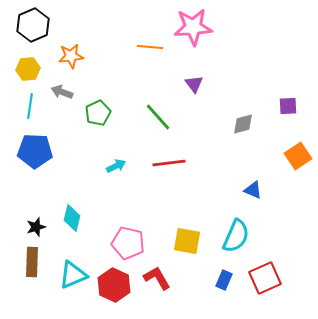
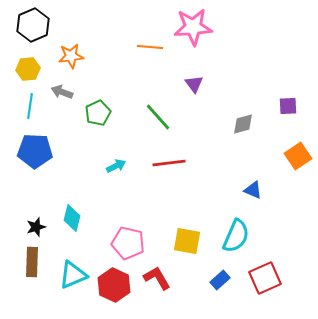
blue rectangle: moved 4 px left; rotated 24 degrees clockwise
